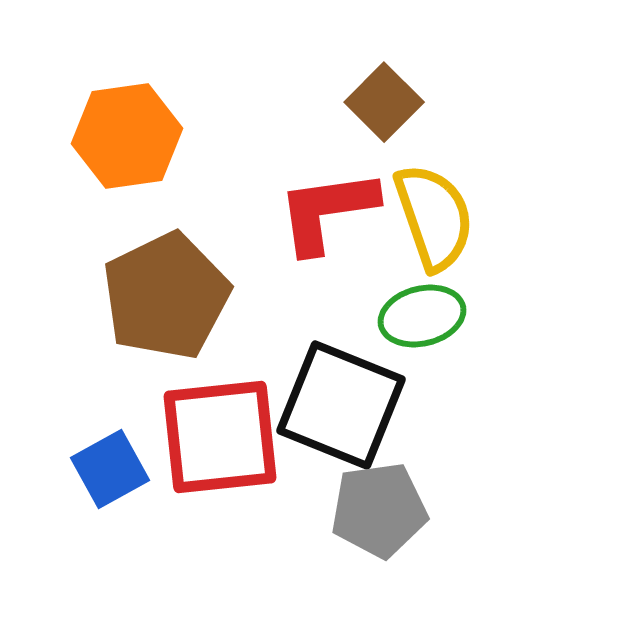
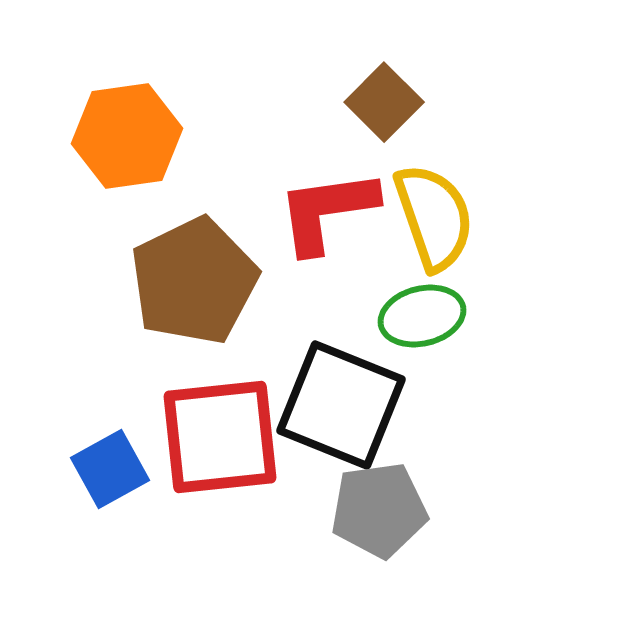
brown pentagon: moved 28 px right, 15 px up
